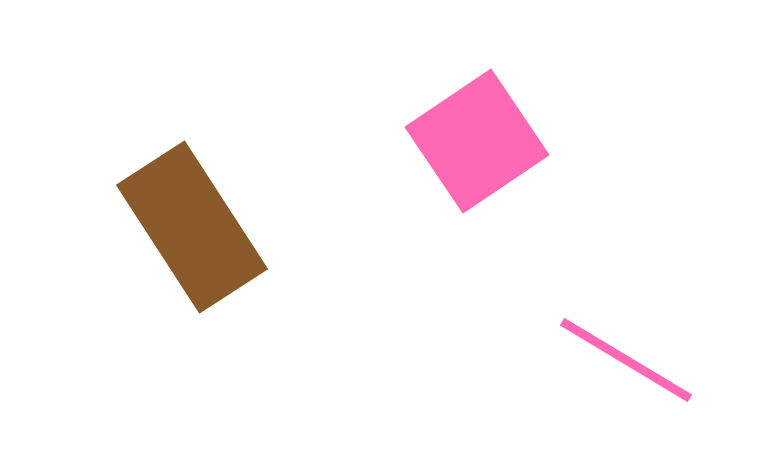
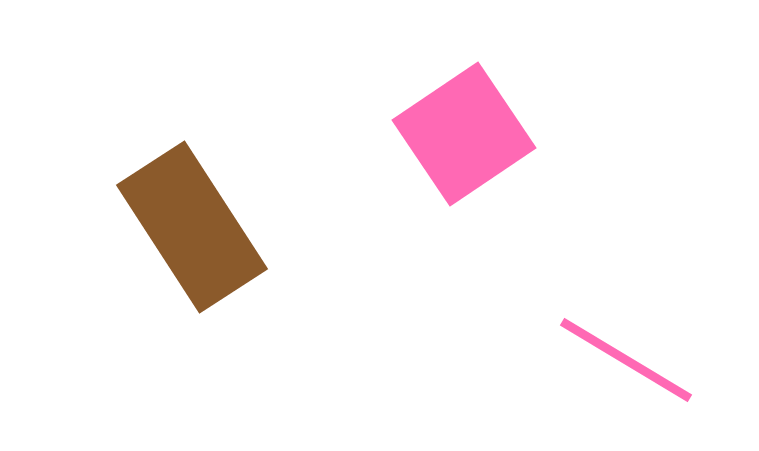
pink square: moved 13 px left, 7 px up
